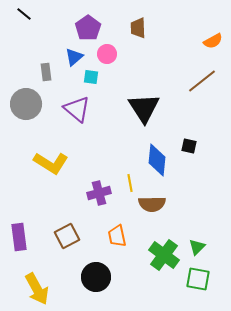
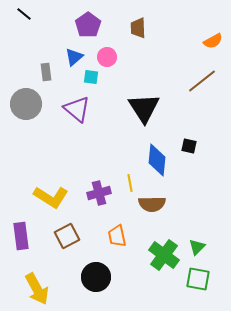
purple pentagon: moved 3 px up
pink circle: moved 3 px down
yellow L-shape: moved 34 px down
purple rectangle: moved 2 px right, 1 px up
